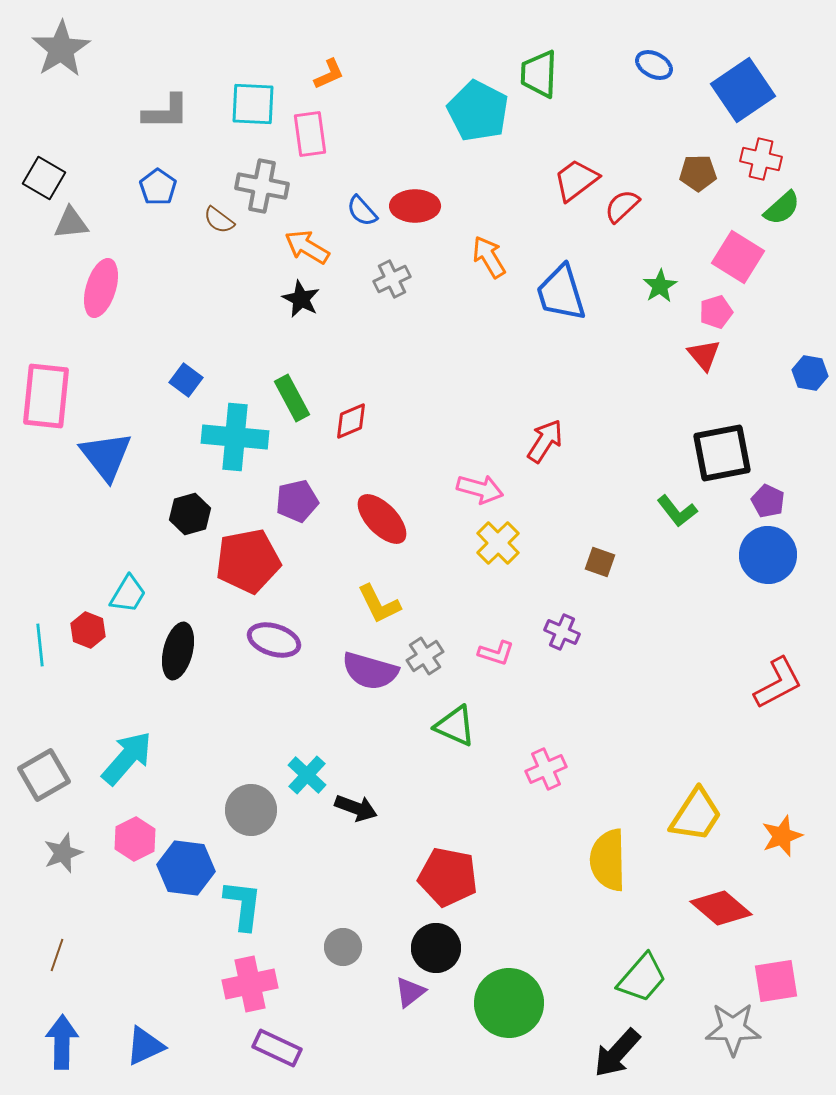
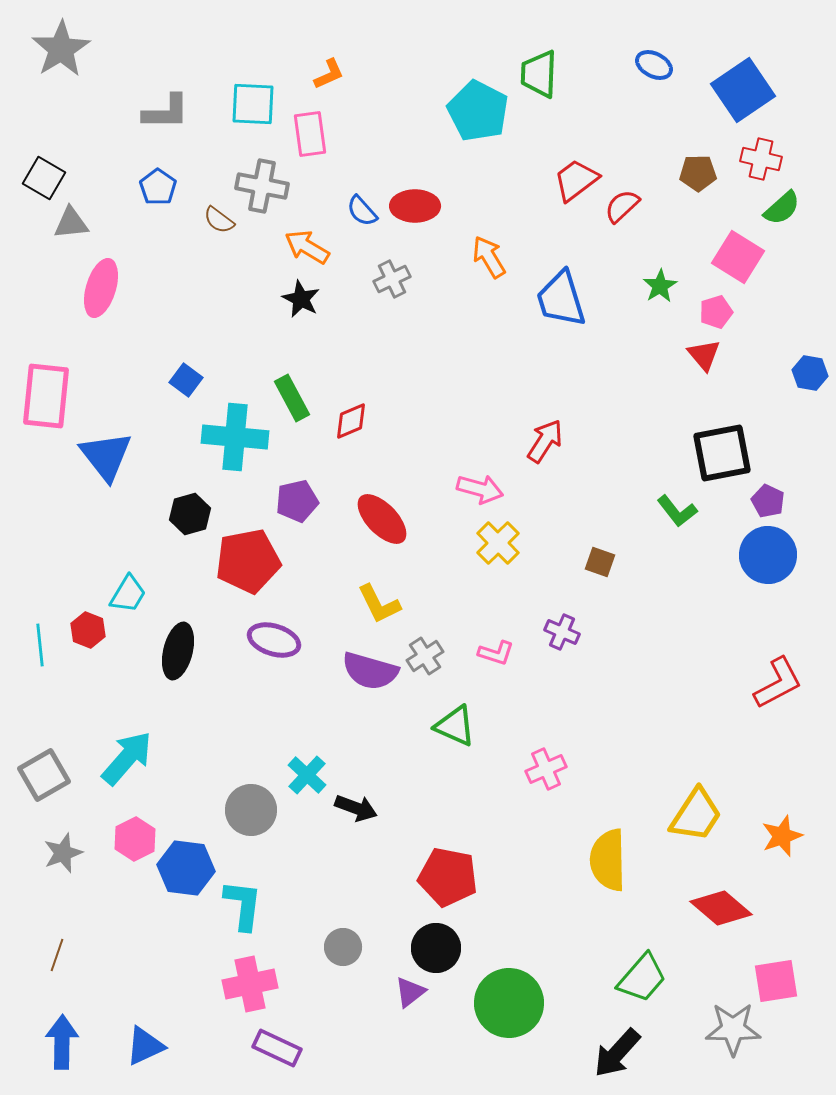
blue trapezoid at (561, 293): moved 6 px down
